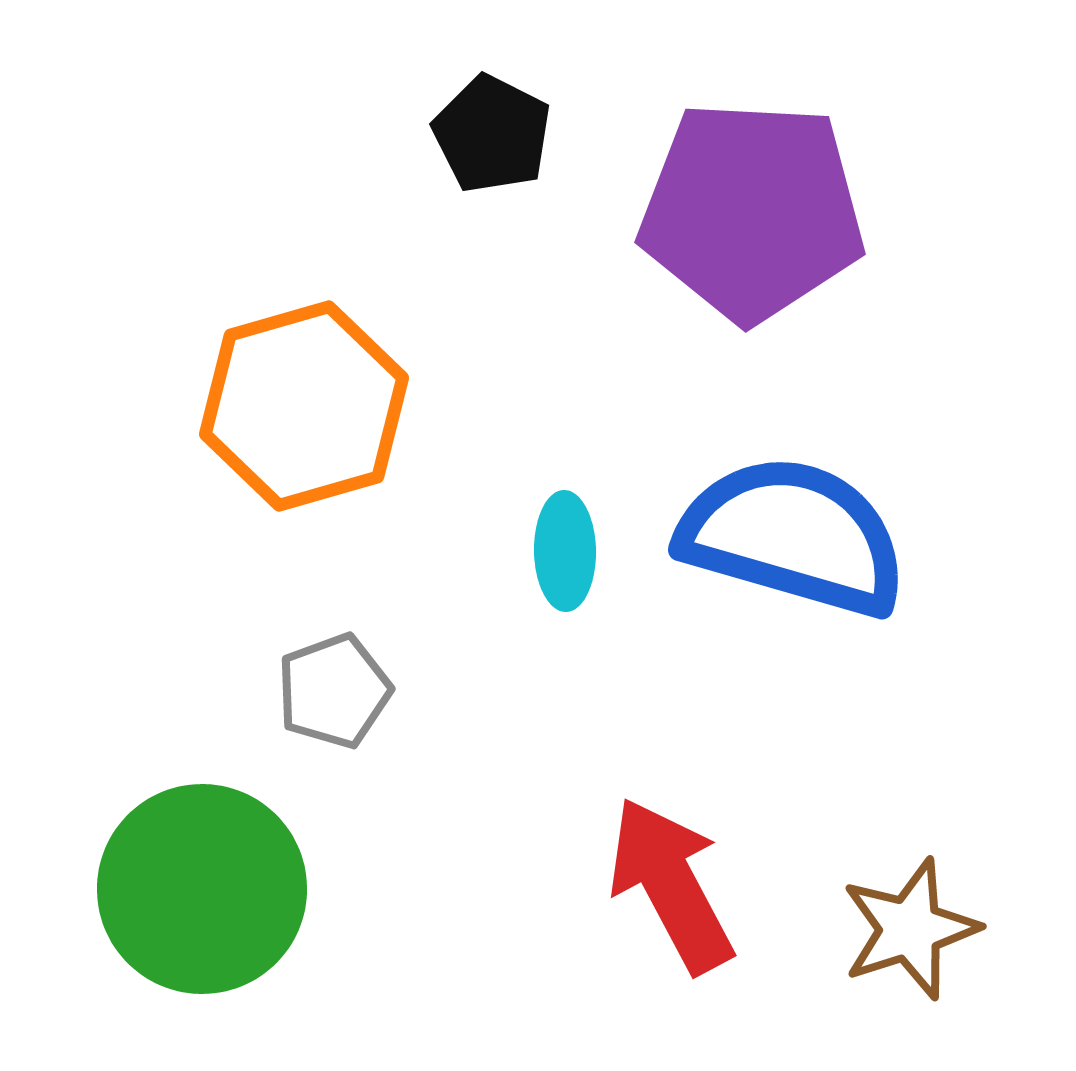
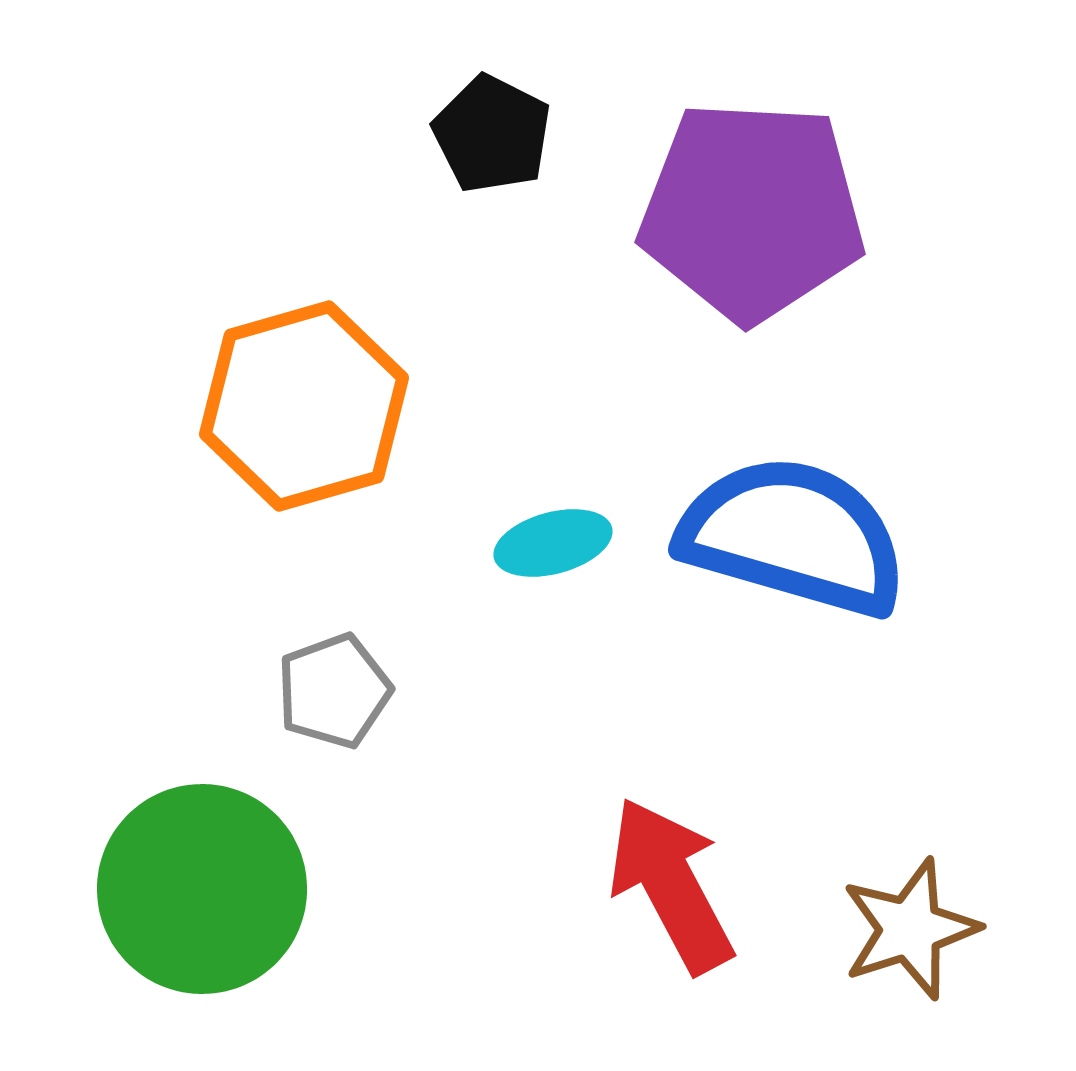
cyan ellipse: moved 12 px left, 8 px up; rotated 76 degrees clockwise
